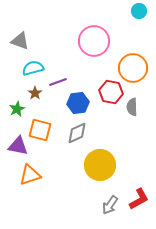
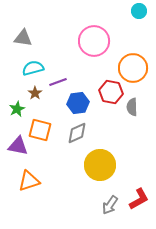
gray triangle: moved 3 px right, 3 px up; rotated 12 degrees counterclockwise
orange triangle: moved 1 px left, 6 px down
